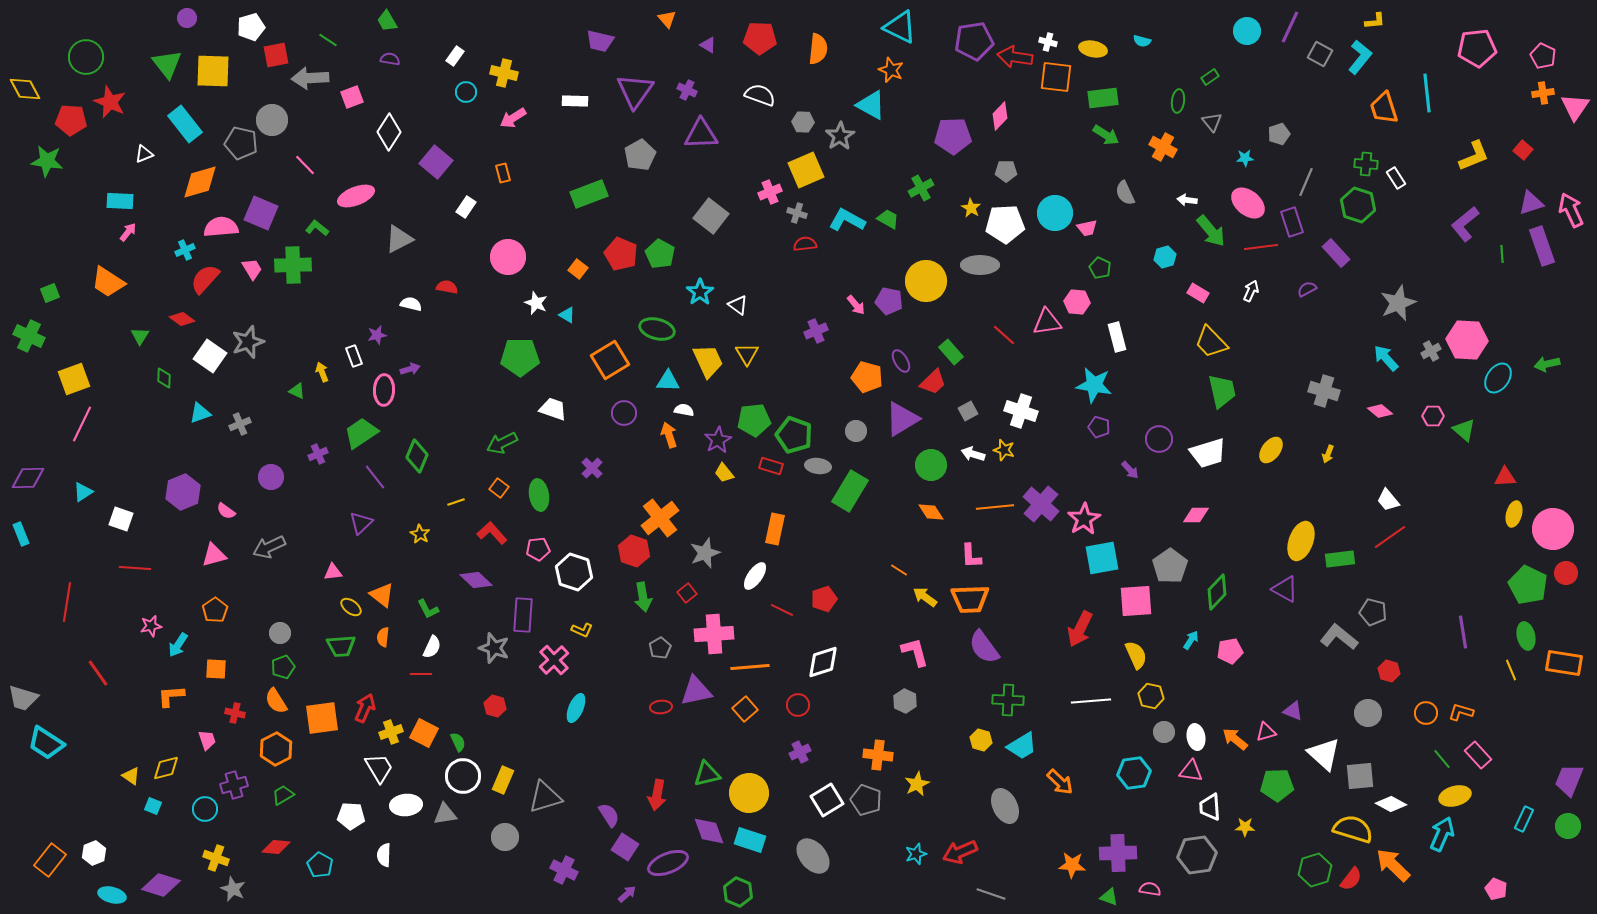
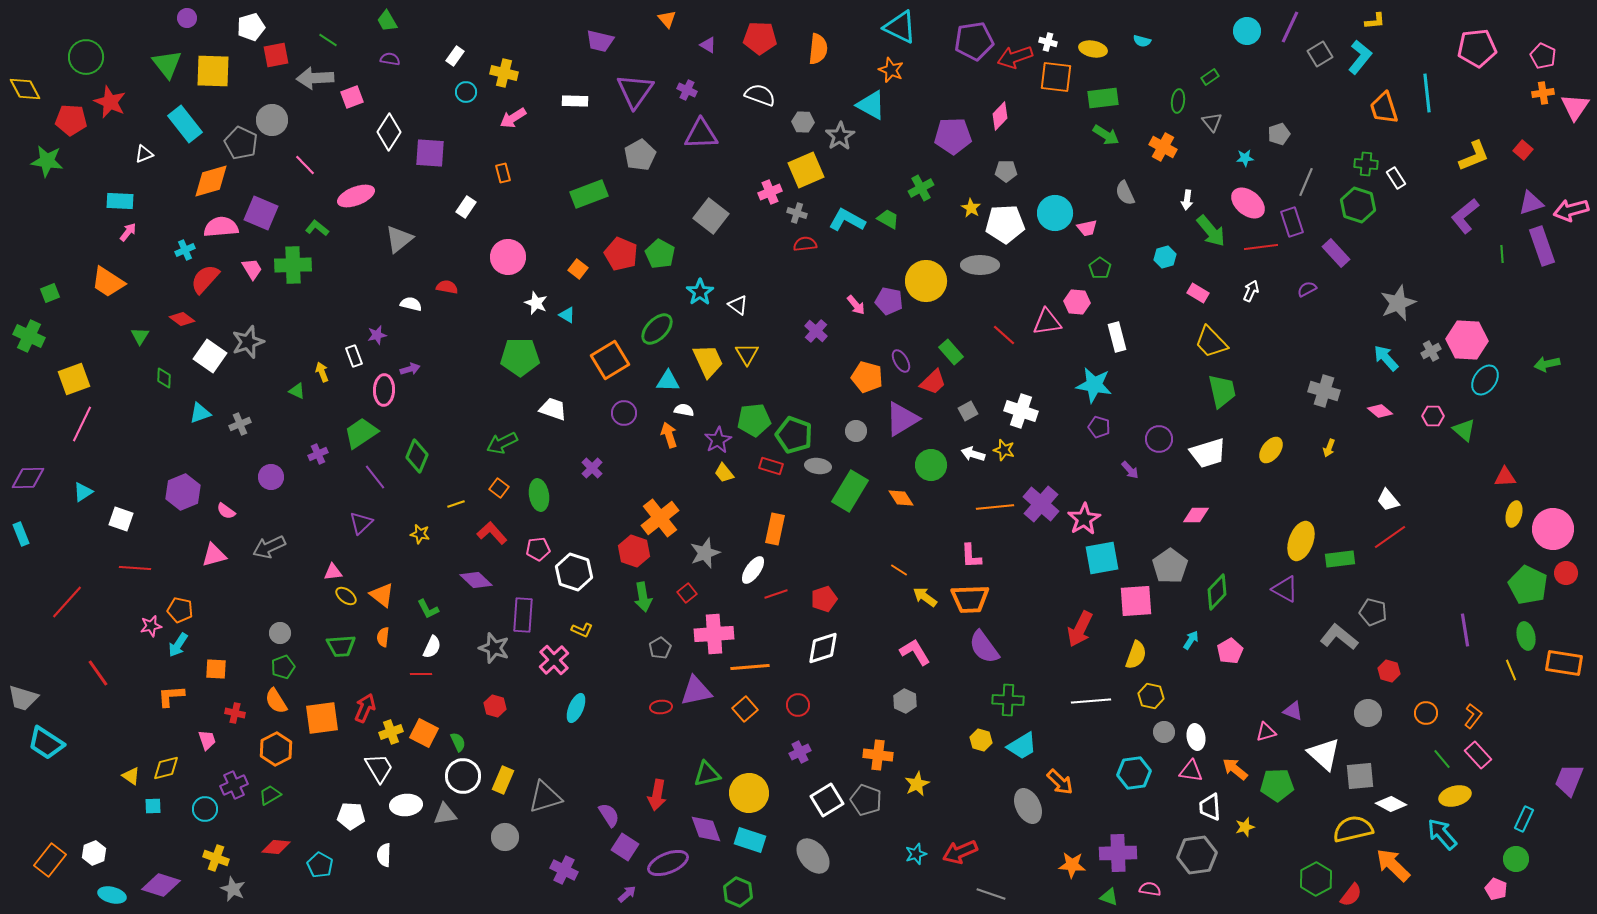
gray square at (1320, 54): rotated 30 degrees clockwise
red arrow at (1015, 57): rotated 28 degrees counterclockwise
gray arrow at (310, 78): moved 5 px right
gray pentagon at (241, 143): rotated 12 degrees clockwise
purple square at (436, 162): moved 6 px left, 9 px up; rotated 36 degrees counterclockwise
orange diamond at (200, 182): moved 11 px right, 1 px up
white arrow at (1187, 200): rotated 90 degrees counterclockwise
pink arrow at (1571, 210): rotated 80 degrees counterclockwise
purple L-shape at (1465, 224): moved 8 px up
gray triangle at (399, 239): rotated 12 degrees counterclockwise
green pentagon at (1100, 268): rotated 10 degrees clockwise
green ellipse at (657, 329): rotated 60 degrees counterclockwise
purple cross at (816, 331): rotated 25 degrees counterclockwise
cyan ellipse at (1498, 378): moved 13 px left, 2 px down
yellow arrow at (1328, 454): moved 1 px right, 6 px up
yellow line at (456, 502): moved 2 px down
orange diamond at (931, 512): moved 30 px left, 14 px up
yellow star at (420, 534): rotated 18 degrees counterclockwise
white ellipse at (755, 576): moved 2 px left, 6 px up
red line at (67, 602): rotated 33 degrees clockwise
yellow ellipse at (351, 607): moved 5 px left, 11 px up
orange pentagon at (215, 610): moved 35 px left; rotated 25 degrees counterclockwise
red line at (782, 610): moved 6 px left, 16 px up; rotated 45 degrees counterclockwise
purple line at (1463, 632): moved 2 px right, 2 px up
pink pentagon at (1230, 651): rotated 20 degrees counterclockwise
pink L-shape at (915, 652): rotated 16 degrees counterclockwise
yellow semicircle at (1136, 655): rotated 44 degrees clockwise
white diamond at (823, 662): moved 14 px up
orange L-shape at (1461, 712): moved 12 px right, 4 px down; rotated 110 degrees clockwise
orange arrow at (1235, 739): moved 30 px down
purple cross at (234, 785): rotated 8 degrees counterclockwise
green trapezoid at (283, 795): moved 13 px left
cyan square at (153, 806): rotated 24 degrees counterclockwise
gray ellipse at (1005, 806): moved 23 px right
green circle at (1568, 826): moved 52 px left, 33 px down
yellow star at (1245, 827): rotated 18 degrees counterclockwise
yellow semicircle at (1353, 829): rotated 30 degrees counterclockwise
purple diamond at (709, 831): moved 3 px left, 2 px up
cyan arrow at (1442, 834): rotated 64 degrees counterclockwise
green hexagon at (1315, 870): moved 1 px right, 9 px down; rotated 12 degrees counterclockwise
red semicircle at (1351, 879): moved 16 px down
